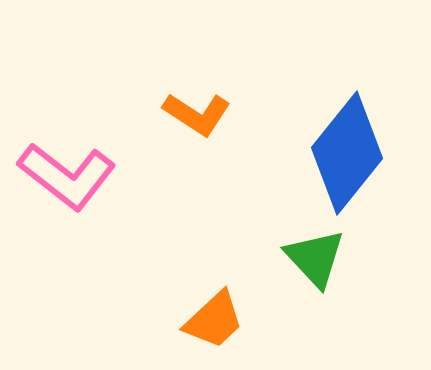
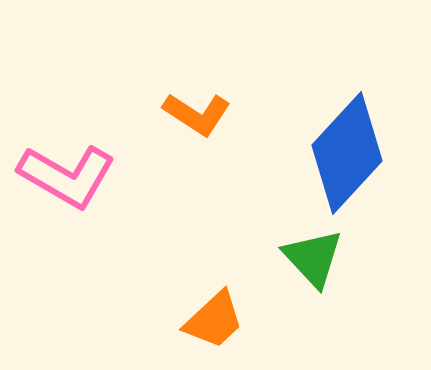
blue diamond: rotated 4 degrees clockwise
pink L-shape: rotated 8 degrees counterclockwise
green triangle: moved 2 px left
